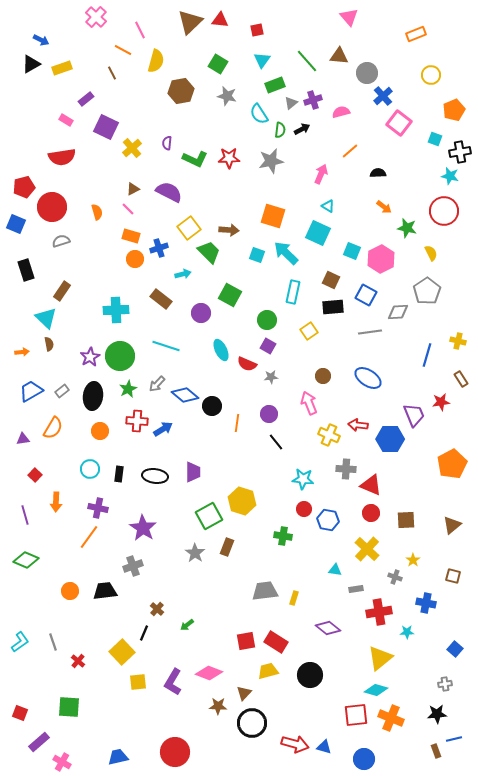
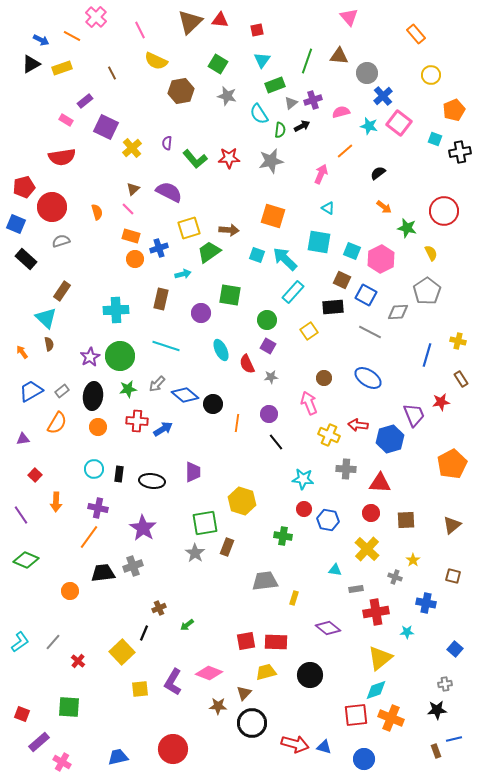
orange rectangle at (416, 34): rotated 72 degrees clockwise
orange line at (123, 50): moved 51 px left, 14 px up
yellow semicircle at (156, 61): rotated 100 degrees clockwise
green line at (307, 61): rotated 60 degrees clockwise
purple rectangle at (86, 99): moved 1 px left, 2 px down
black arrow at (302, 129): moved 3 px up
orange line at (350, 151): moved 5 px left
green L-shape at (195, 159): rotated 25 degrees clockwise
black semicircle at (378, 173): rotated 35 degrees counterclockwise
cyan star at (450, 176): moved 81 px left, 50 px up
brown triangle at (133, 189): rotated 16 degrees counterclockwise
cyan triangle at (328, 206): moved 2 px down
yellow square at (189, 228): rotated 20 degrees clockwise
cyan square at (318, 233): moved 1 px right, 9 px down; rotated 15 degrees counterclockwise
green trapezoid at (209, 252): rotated 80 degrees counterclockwise
cyan arrow at (286, 253): moved 1 px left, 6 px down
black rectangle at (26, 270): moved 11 px up; rotated 30 degrees counterclockwise
brown square at (331, 280): moved 11 px right
cyan rectangle at (293, 292): rotated 30 degrees clockwise
green square at (230, 295): rotated 20 degrees counterclockwise
brown rectangle at (161, 299): rotated 65 degrees clockwise
gray line at (370, 332): rotated 35 degrees clockwise
orange arrow at (22, 352): rotated 120 degrees counterclockwise
red semicircle at (247, 364): rotated 42 degrees clockwise
brown circle at (323, 376): moved 1 px right, 2 px down
green star at (128, 389): rotated 18 degrees clockwise
black circle at (212, 406): moved 1 px right, 2 px up
orange semicircle at (53, 428): moved 4 px right, 5 px up
orange circle at (100, 431): moved 2 px left, 4 px up
blue hexagon at (390, 439): rotated 16 degrees counterclockwise
cyan circle at (90, 469): moved 4 px right
black ellipse at (155, 476): moved 3 px left, 5 px down
red triangle at (371, 485): moved 9 px right, 2 px up; rotated 20 degrees counterclockwise
purple line at (25, 515): moved 4 px left; rotated 18 degrees counterclockwise
green square at (209, 516): moved 4 px left, 7 px down; rotated 20 degrees clockwise
black trapezoid at (105, 591): moved 2 px left, 18 px up
gray trapezoid at (265, 591): moved 10 px up
brown cross at (157, 609): moved 2 px right, 1 px up; rotated 24 degrees clockwise
red cross at (379, 612): moved 3 px left
gray line at (53, 642): rotated 60 degrees clockwise
red rectangle at (276, 642): rotated 30 degrees counterclockwise
yellow trapezoid at (268, 671): moved 2 px left, 1 px down
yellow square at (138, 682): moved 2 px right, 7 px down
cyan diamond at (376, 690): rotated 35 degrees counterclockwise
red square at (20, 713): moved 2 px right, 1 px down
black star at (437, 714): moved 4 px up
red circle at (175, 752): moved 2 px left, 3 px up
